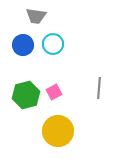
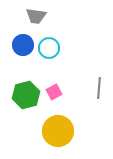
cyan circle: moved 4 px left, 4 px down
